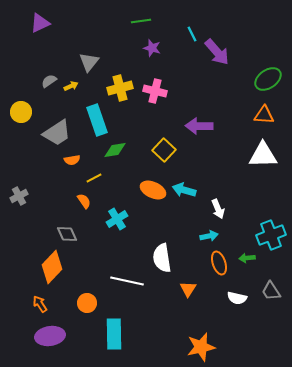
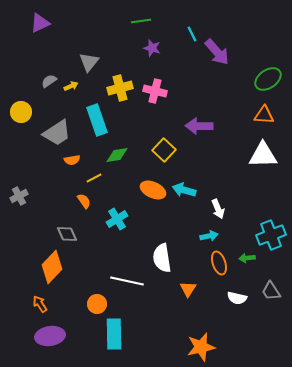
green diamond at (115, 150): moved 2 px right, 5 px down
orange circle at (87, 303): moved 10 px right, 1 px down
